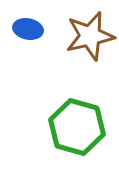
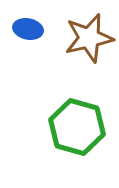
brown star: moved 1 px left, 2 px down
